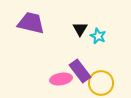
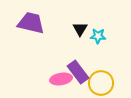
cyan star: rotated 21 degrees counterclockwise
purple rectangle: moved 2 px left, 1 px down
